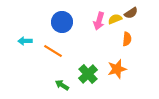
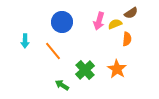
yellow semicircle: moved 5 px down
cyan arrow: rotated 88 degrees counterclockwise
orange line: rotated 18 degrees clockwise
orange star: rotated 24 degrees counterclockwise
green cross: moved 3 px left, 4 px up
